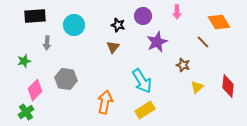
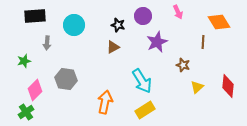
pink arrow: moved 1 px right; rotated 24 degrees counterclockwise
brown line: rotated 48 degrees clockwise
brown triangle: rotated 24 degrees clockwise
